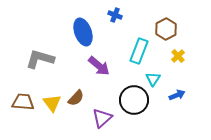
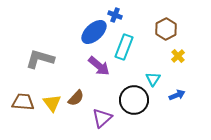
blue ellipse: moved 11 px right; rotated 68 degrees clockwise
cyan rectangle: moved 15 px left, 4 px up
